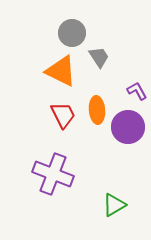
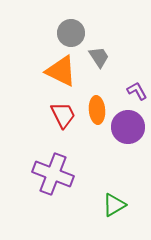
gray circle: moved 1 px left
